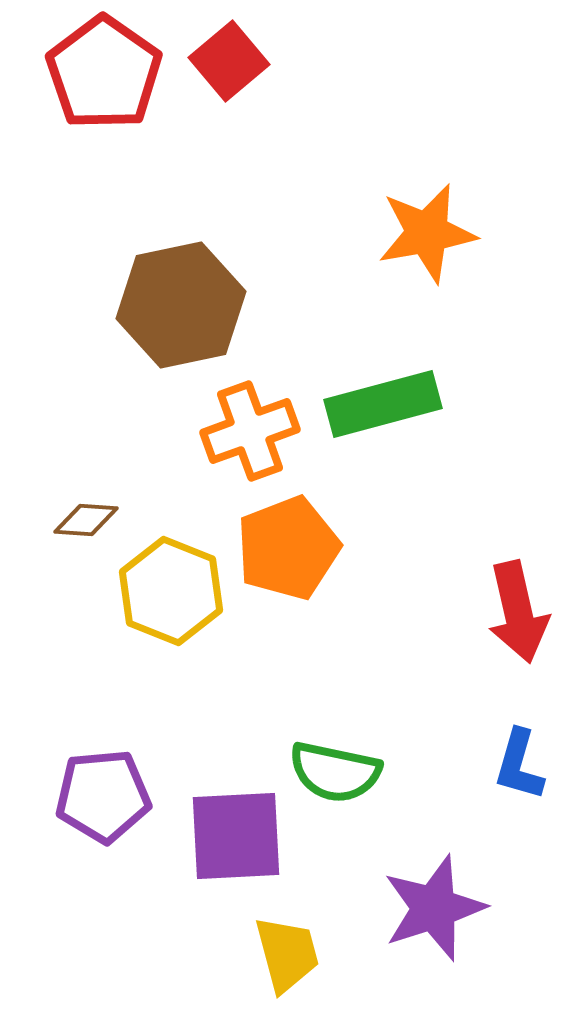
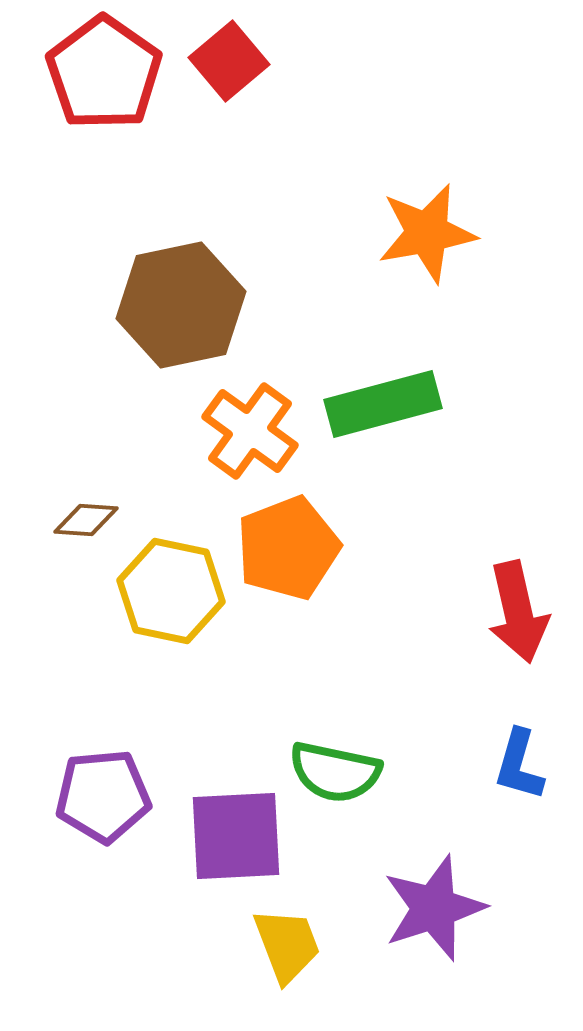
orange cross: rotated 34 degrees counterclockwise
yellow hexagon: rotated 10 degrees counterclockwise
yellow trapezoid: moved 9 px up; rotated 6 degrees counterclockwise
